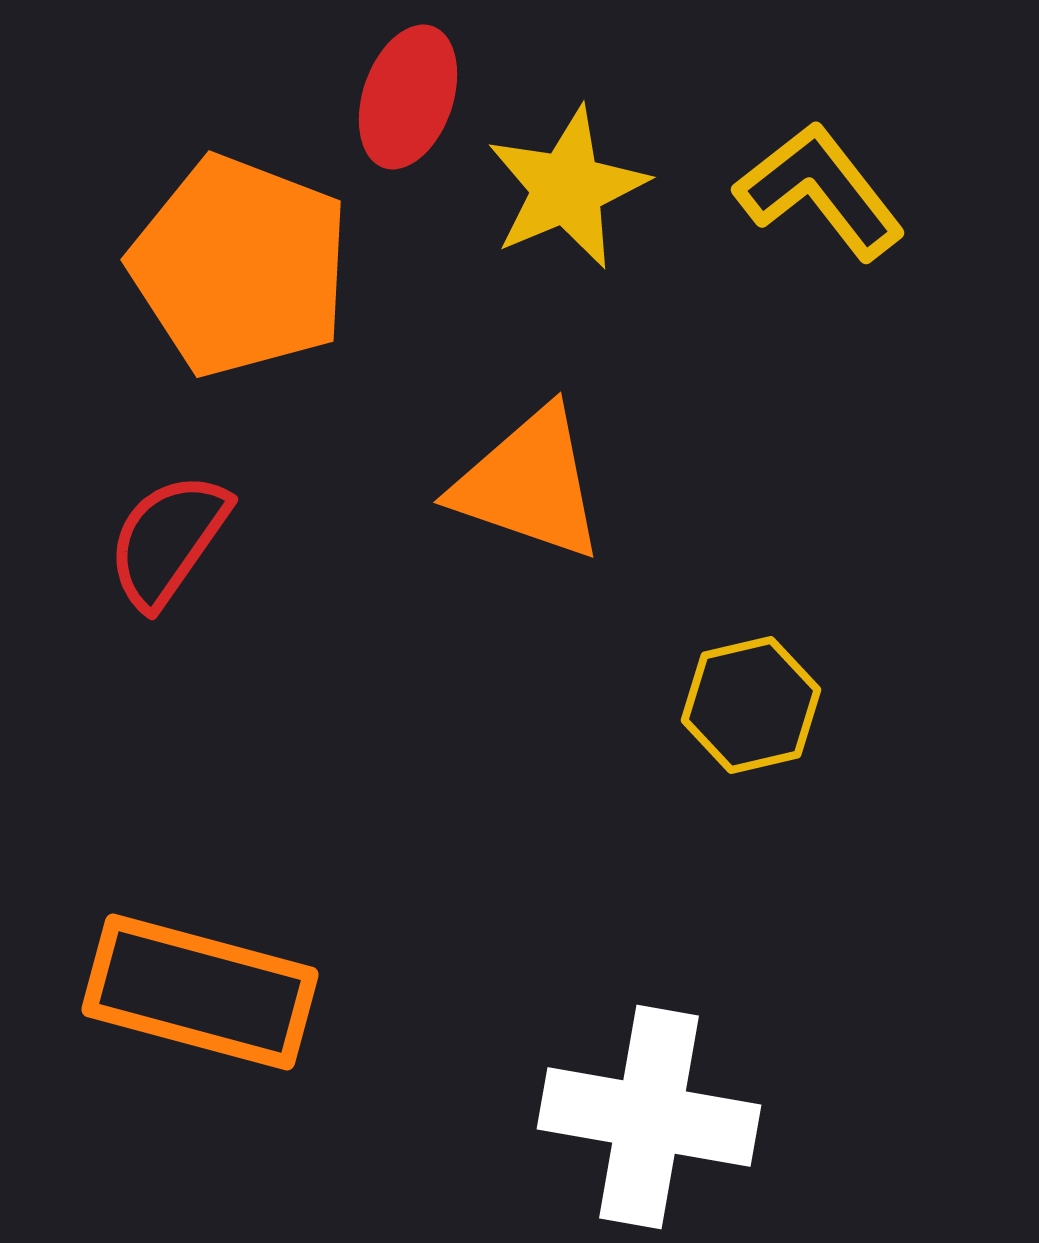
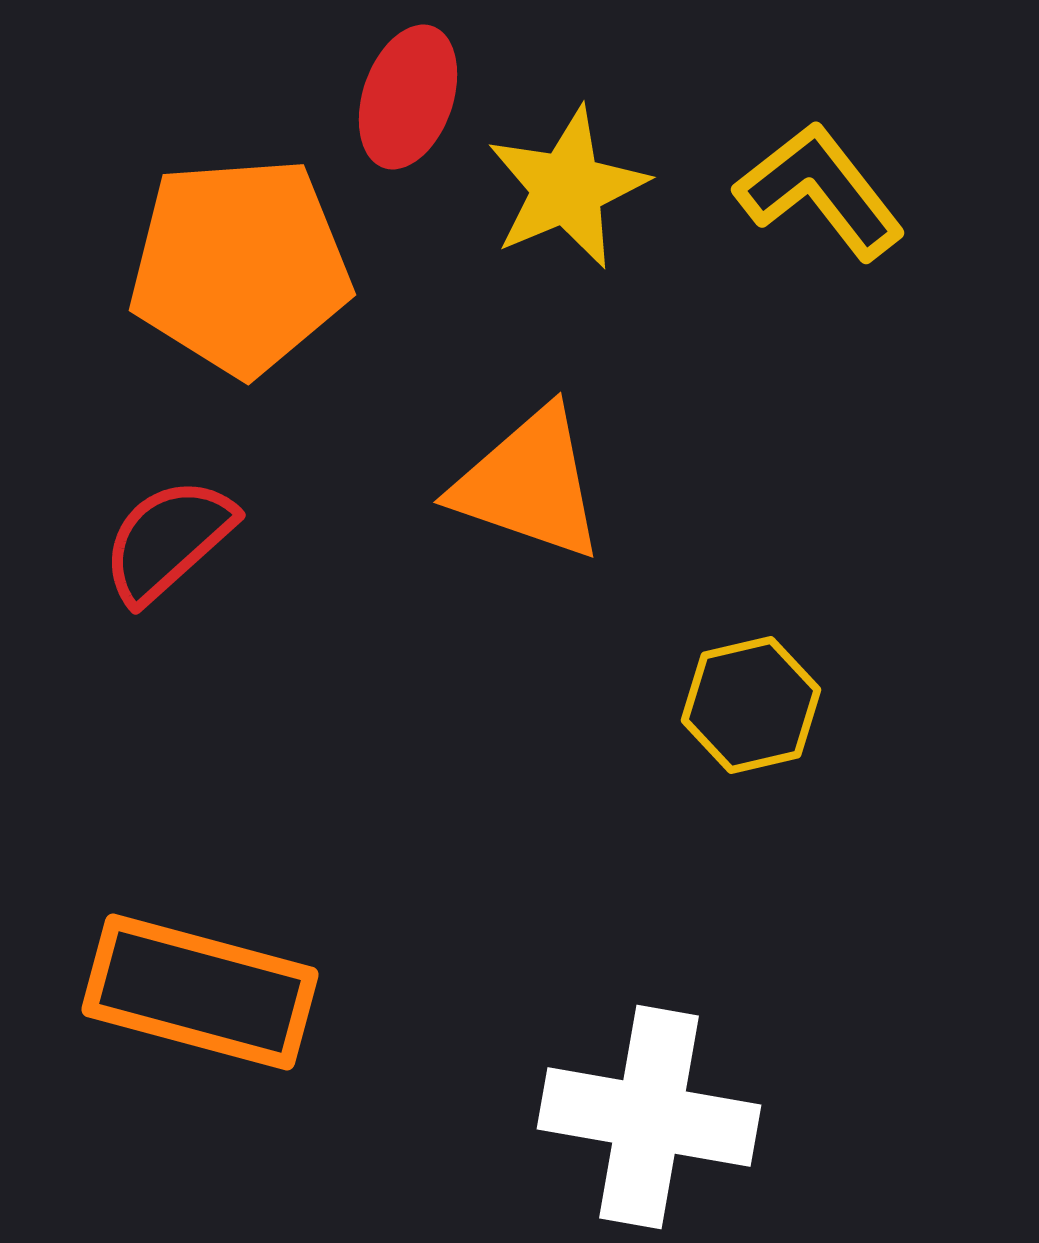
orange pentagon: rotated 25 degrees counterclockwise
red semicircle: rotated 13 degrees clockwise
